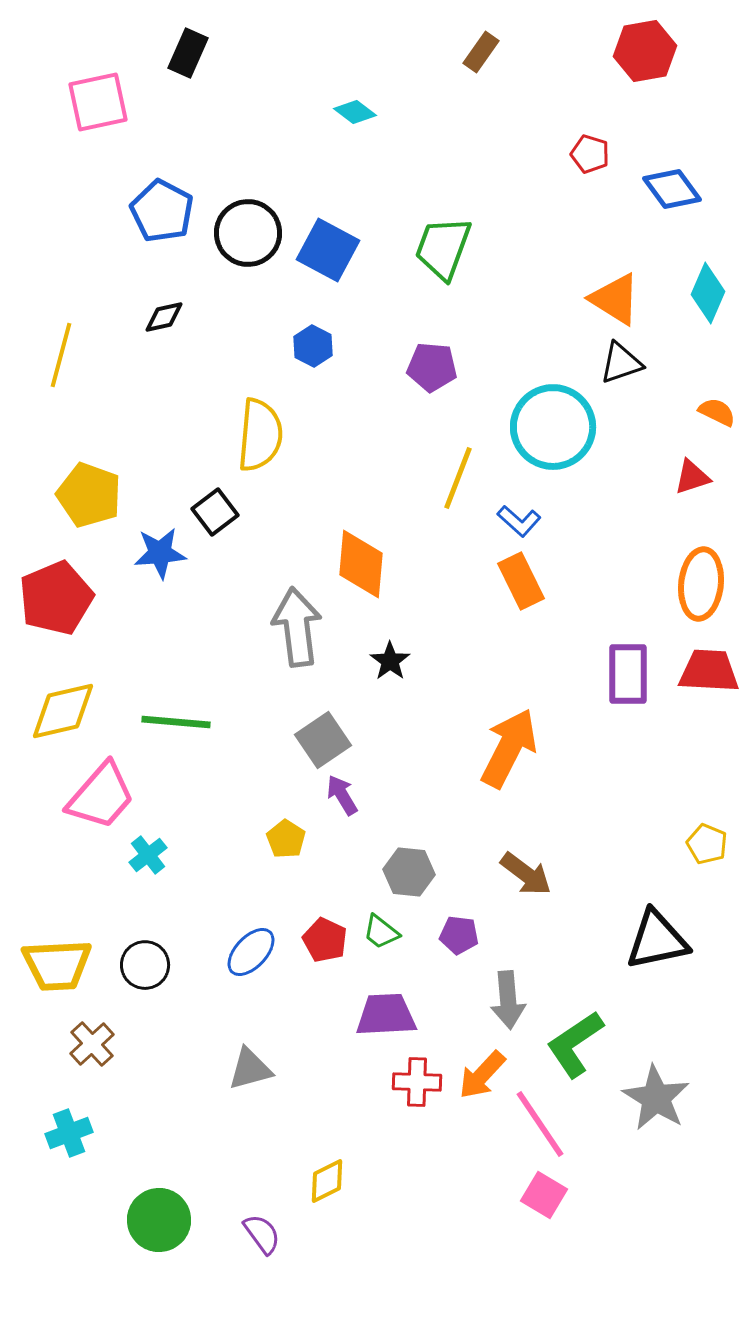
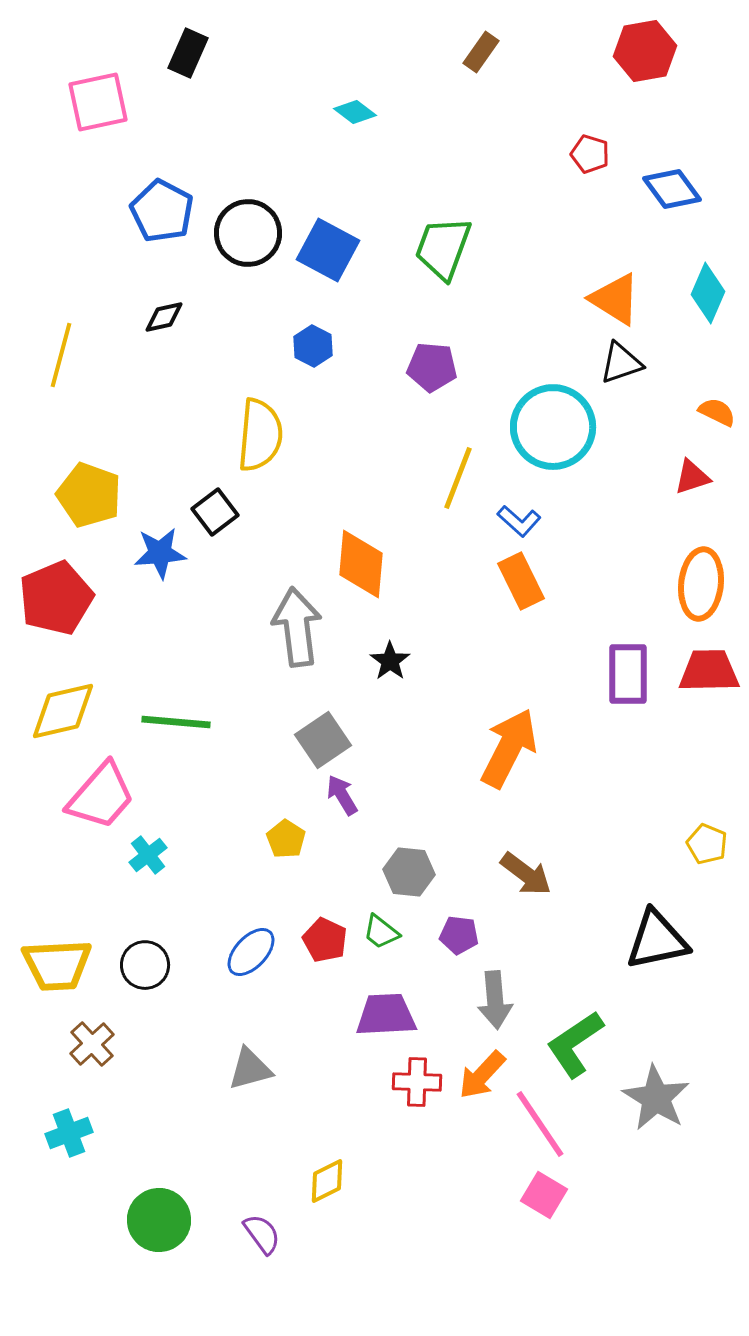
red trapezoid at (709, 671): rotated 4 degrees counterclockwise
gray arrow at (508, 1000): moved 13 px left
